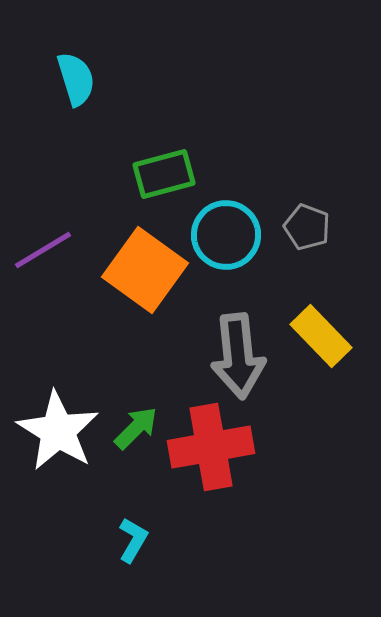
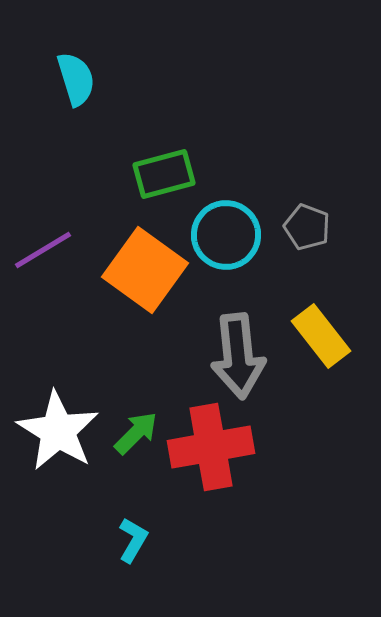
yellow rectangle: rotated 6 degrees clockwise
green arrow: moved 5 px down
